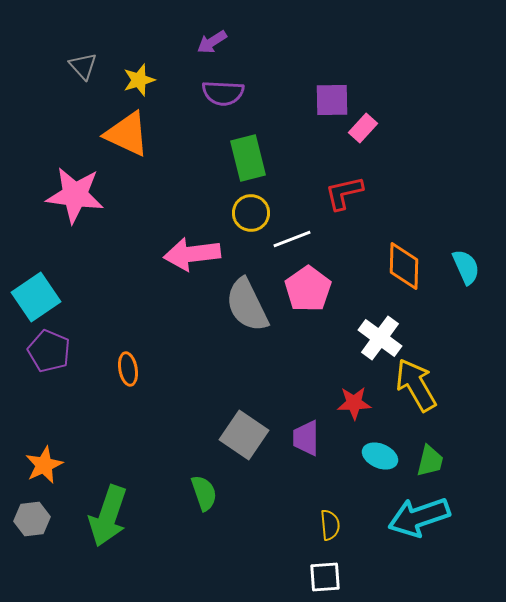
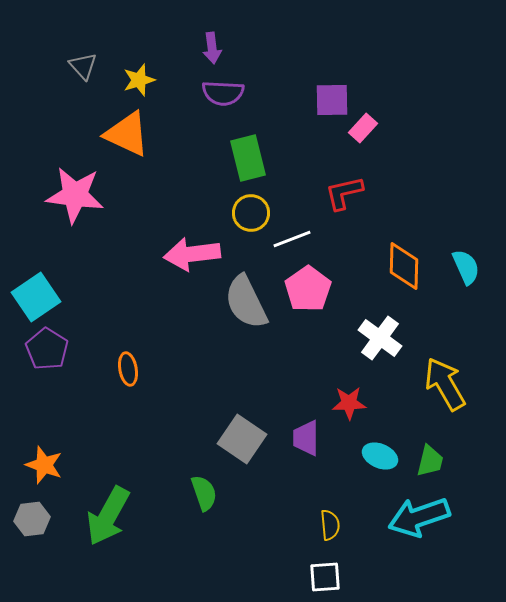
purple arrow: moved 6 px down; rotated 64 degrees counterclockwise
gray semicircle: moved 1 px left, 3 px up
purple pentagon: moved 2 px left, 2 px up; rotated 9 degrees clockwise
yellow arrow: moved 29 px right, 1 px up
red star: moved 5 px left
gray square: moved 2 px left, 4 px down
orange star: rotated 27 degrees counterclockwise
green arrow: rotated 10 degrees clockwise
